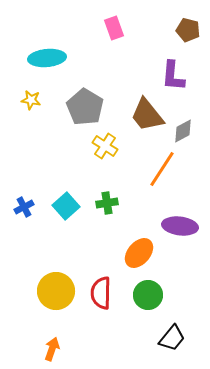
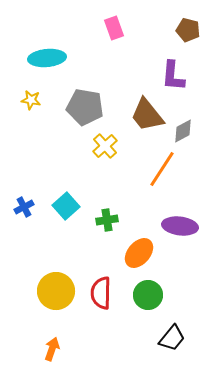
gray pentagon: rotated 21 degrees counterclockwise
yellow cross: rotated 15 degrees clockwise
green cross: moved 17 px down
